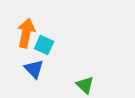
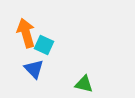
orange arrow: rotated 28 degrees counterclockwise
green triangle: moved 1 px left, 1 px up; rotated 30 degrees counterclockwise
